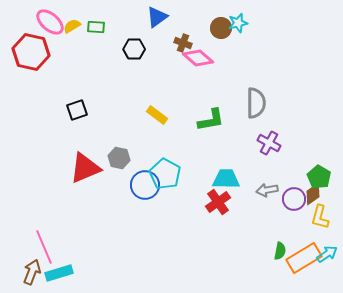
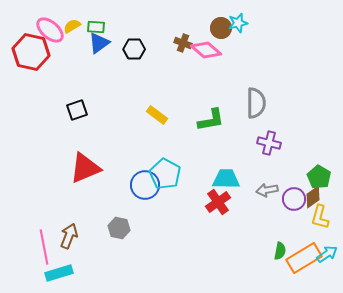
blue triangle: moved 58 px left, 26 px down
pink ellipse: moved 8 px down
pink diamond: moved 8 px right, 8 px up
purple cross: rotated 15 degrees counterclockwise
gray hexagon: moved 70 px down
brown diamond: moved 3 px down
pink line: rotated 12 degrees clockwise
brown arrow: moved 37 px right, 36 px up
